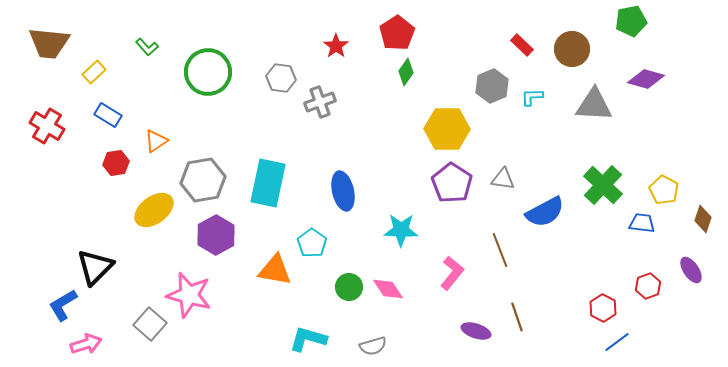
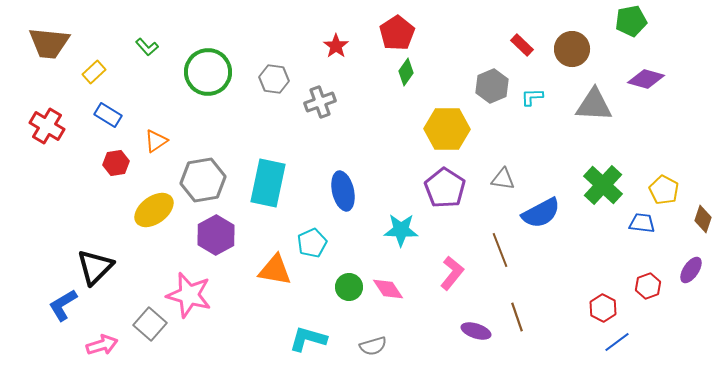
gray hexagon at (281, 78): moved 7 px left, 1 px down
purple pentagon at (452, 183): moved 7 px left, 5 px down
blue semicircle at (545, 212): moved 4 px left, 1 px down
cyan pentagon at (312, 243): rotated 12 degrees clockwise
purple ellipse at (691, 270): rotated 68 degrees clockwise
pink arrow at (86, 344): moved 16 px right, 1 px down
